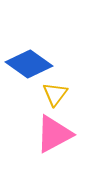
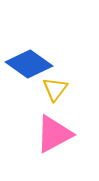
yellow triangle: moved 5 px up
